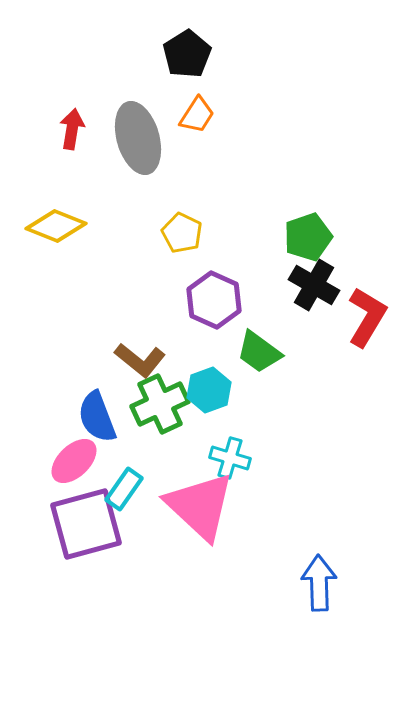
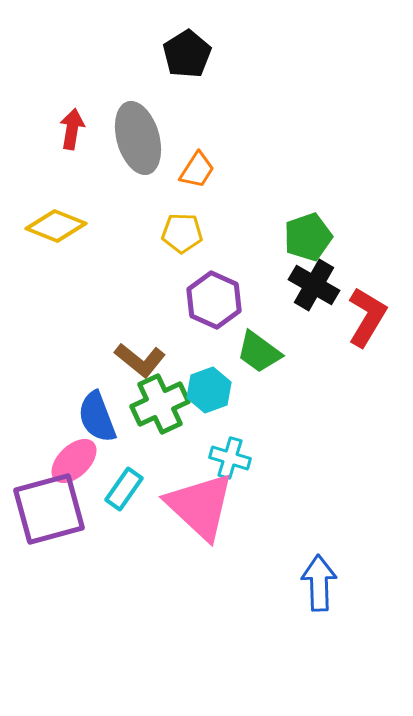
orange trapezoid: moved 55 px down
yellow pentagon: rotated 24 degrees counterclockwise
purple square: moved 37 px left, 15 px up
